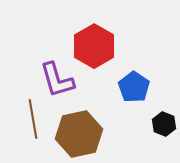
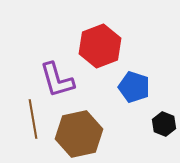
red hexagon: moved 6 px right; rotated 9 degrees clockwise
blue pentagon: rotated 16 degrees counterclockwise
